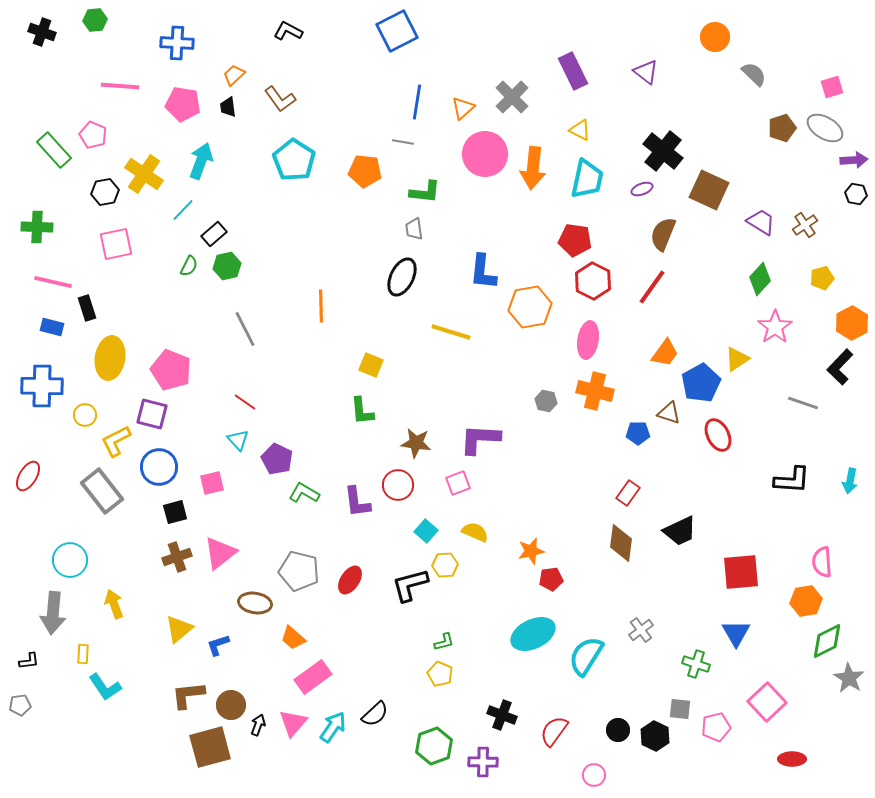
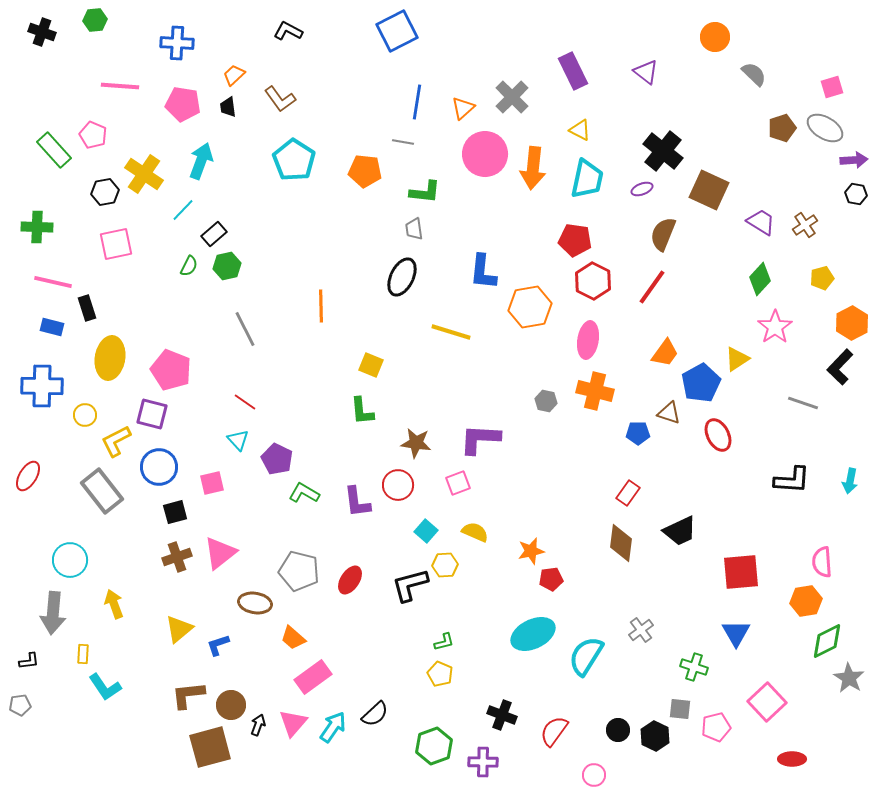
green cross at (696, 664): moved 2 px left, 3 px down
